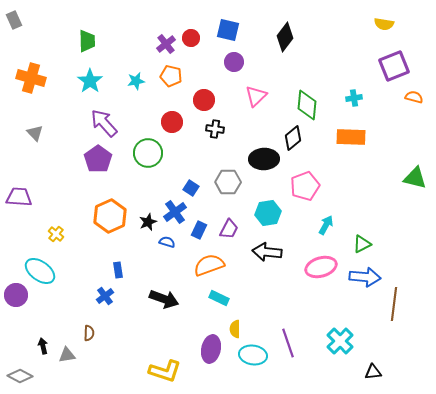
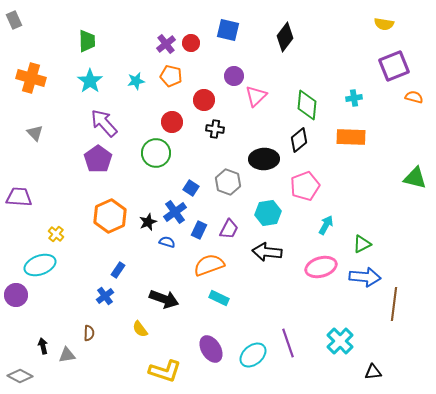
red circle at (191, 38): moved 5 px down
purple circle at (234, 62): moved 14 px down
black diamond at (293, 138): moved 6 px right, 2 px down
green circle at (148, 153): moved 8 px right
gray hexagon at (228, 182): rotated 20 degrees clockwise
blue rectangle at (118, 270): rotated 42 degrees clockwise
cyan ellipse at (40, 271): moved 6 px up; rotated 56 degrees counterclockwise
yellow semicircle at (235, 329): moved 95 px left; rotated 36 degrees counterclockwise
purple ellipse at (211, 349): rotated 44 degrees counterclockwise
cyan ellipse at (253, 355): rotated 48 degrees counterclockwise
